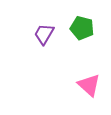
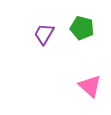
pink triangle: moved 1 px right, 1 px down
